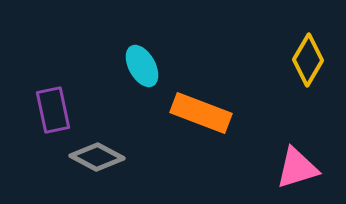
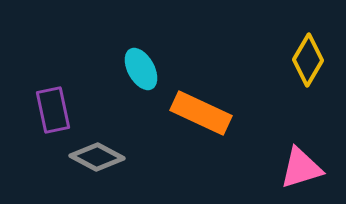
cyan ellipse: moved 1 px left, 3 px down
orange rectangle: rotated 4 degrees clockwise
pink triangle: moved 4 px right
